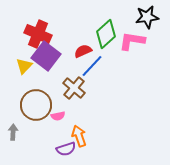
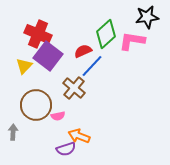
purple square: moved 2 px right
orange arrow: rotated 50 degrees counterclockwise
